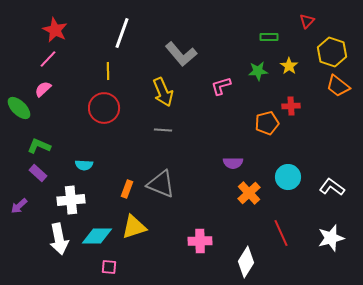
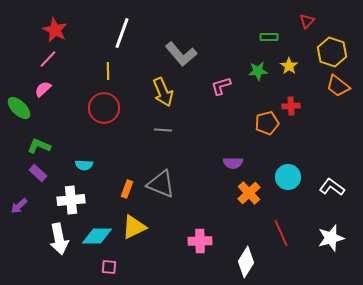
yellow triangle: rotated 8 degrees counterclockwise
